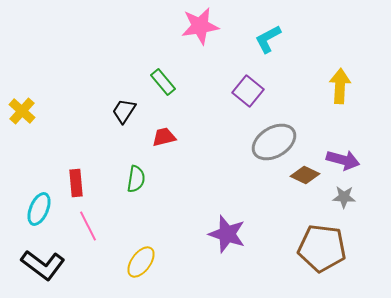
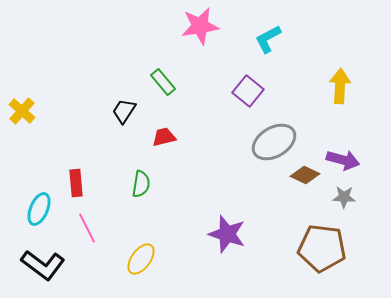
green semicircle: moved 5 px right, 5 px down
pink line: moved 1 px left, 2 px down
yellow ellipse: moved 3 px up
